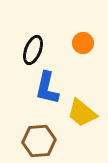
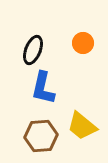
blue L-shape: moved 4 px left
yellow trapezoid: moved 13 px down
brown hexagon: moved 2 px right, 5 px up
